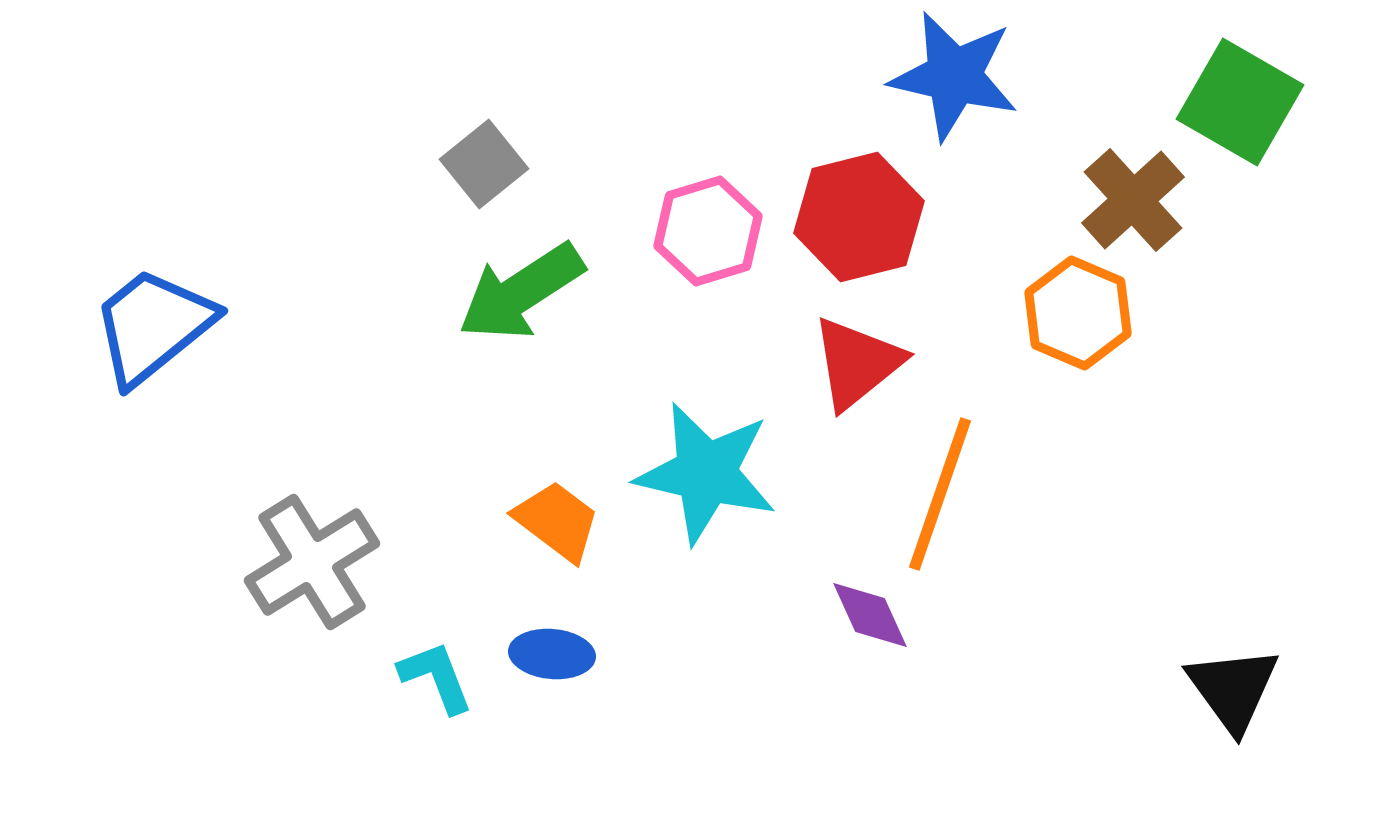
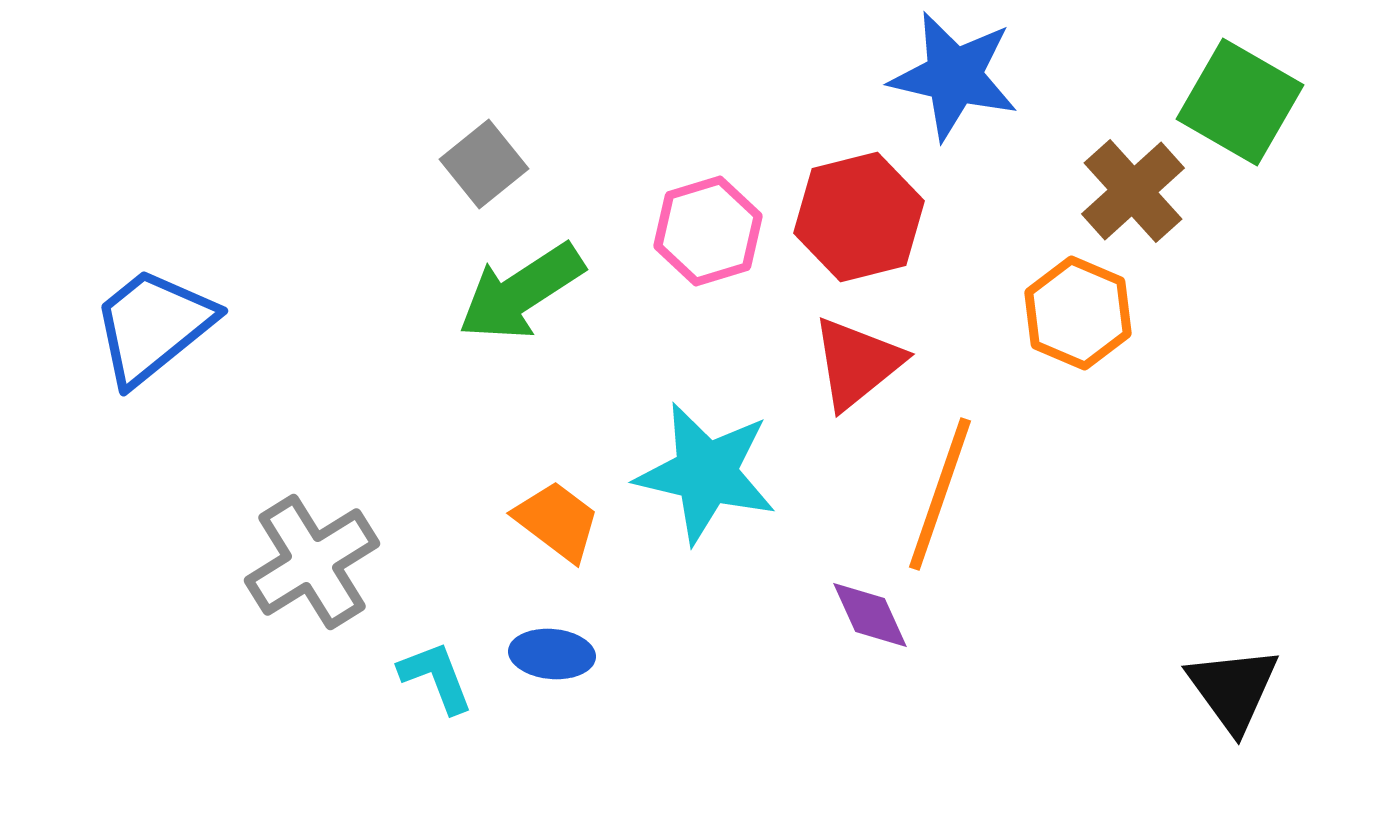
brown cross: moved 9 px up
